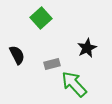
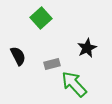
black semicircle: moved 1 px right, 1 px down
